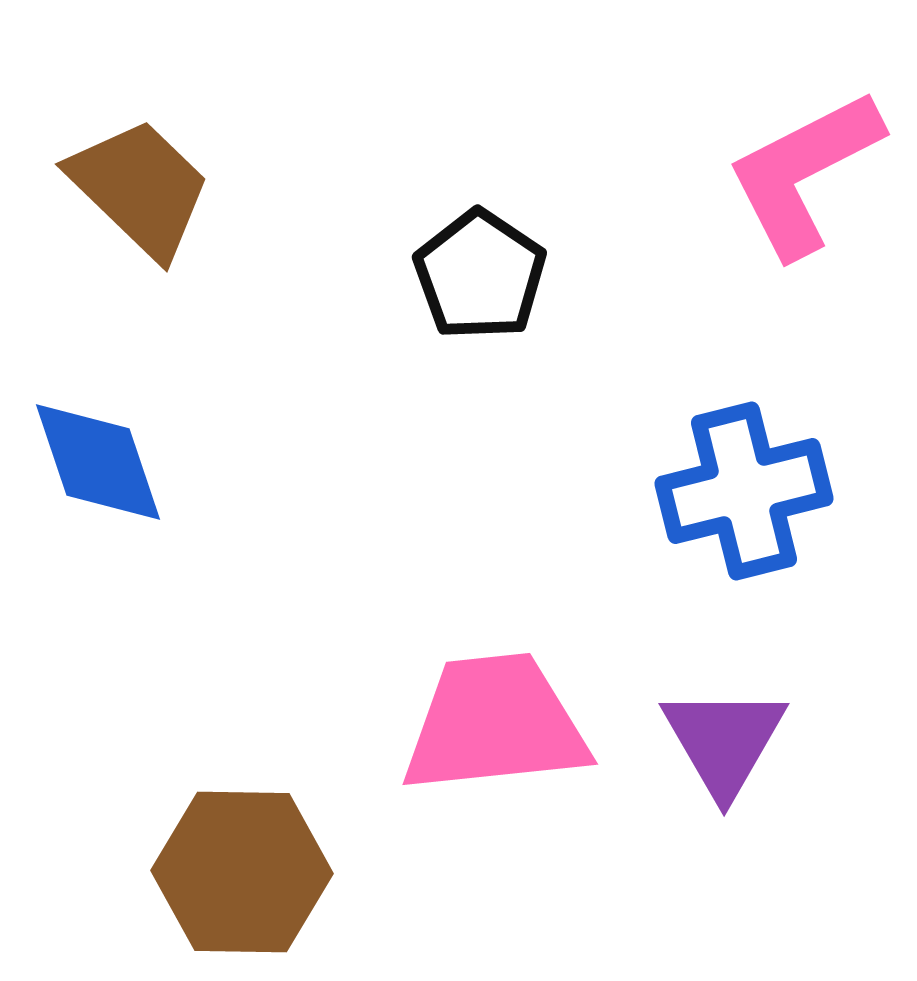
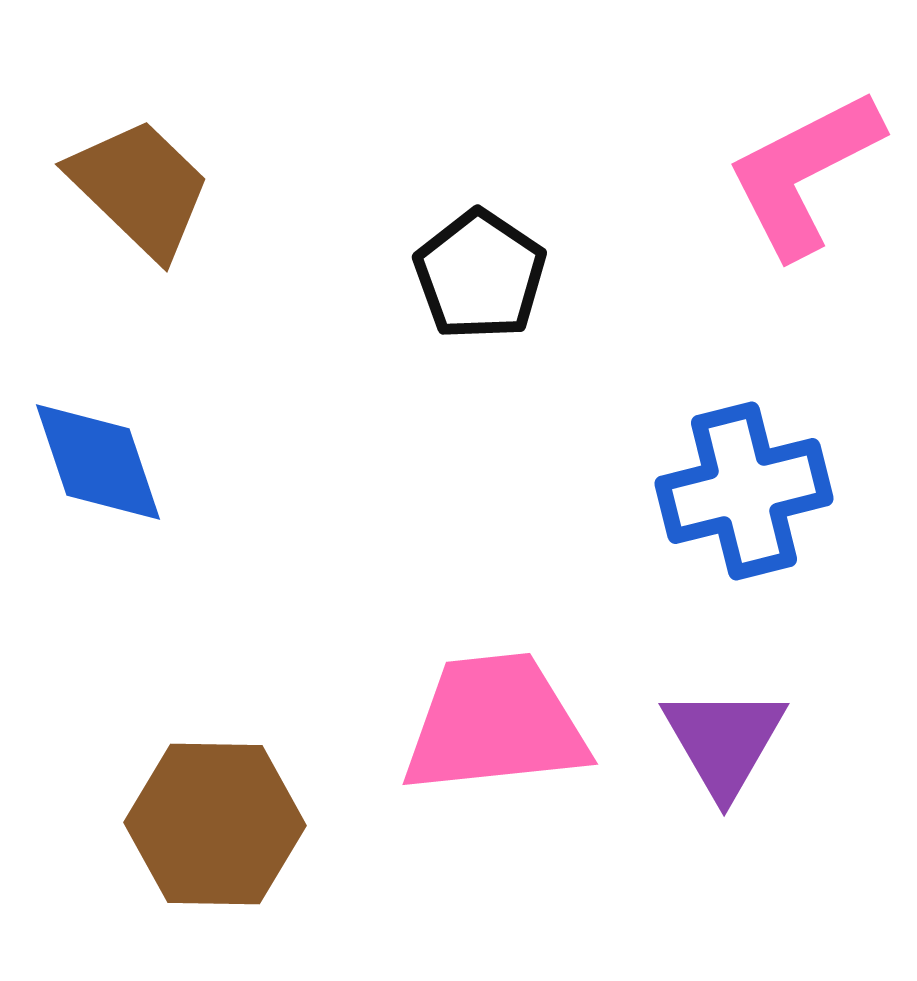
brown hexagon: moved 27 px left, 48 px up
